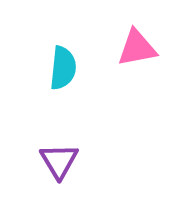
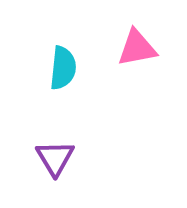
purple triangle: moved 4 px left, 3 px up
